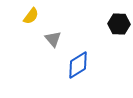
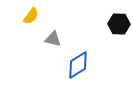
gray triangle: rotated 36 degrees counterclockwise
